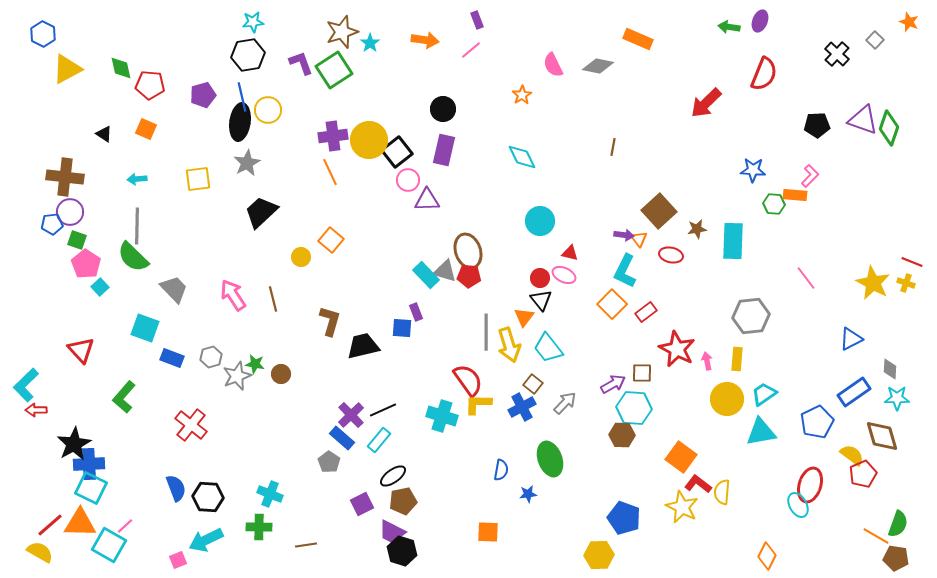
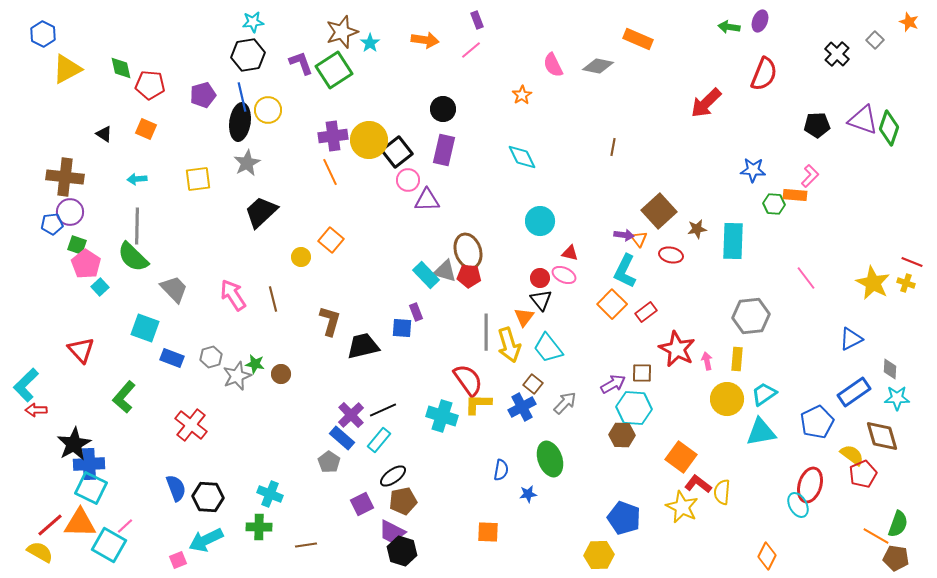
green square at (77, 240): moved 5 px down
